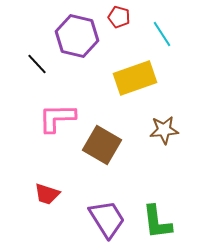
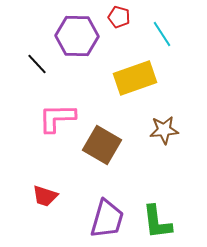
purple hexagon: rotated 12 degrees counterclockwise
red trapezoid: moved 2 px left, 2 px down
purple trapezoid: rotated 48 degrees clockwise
